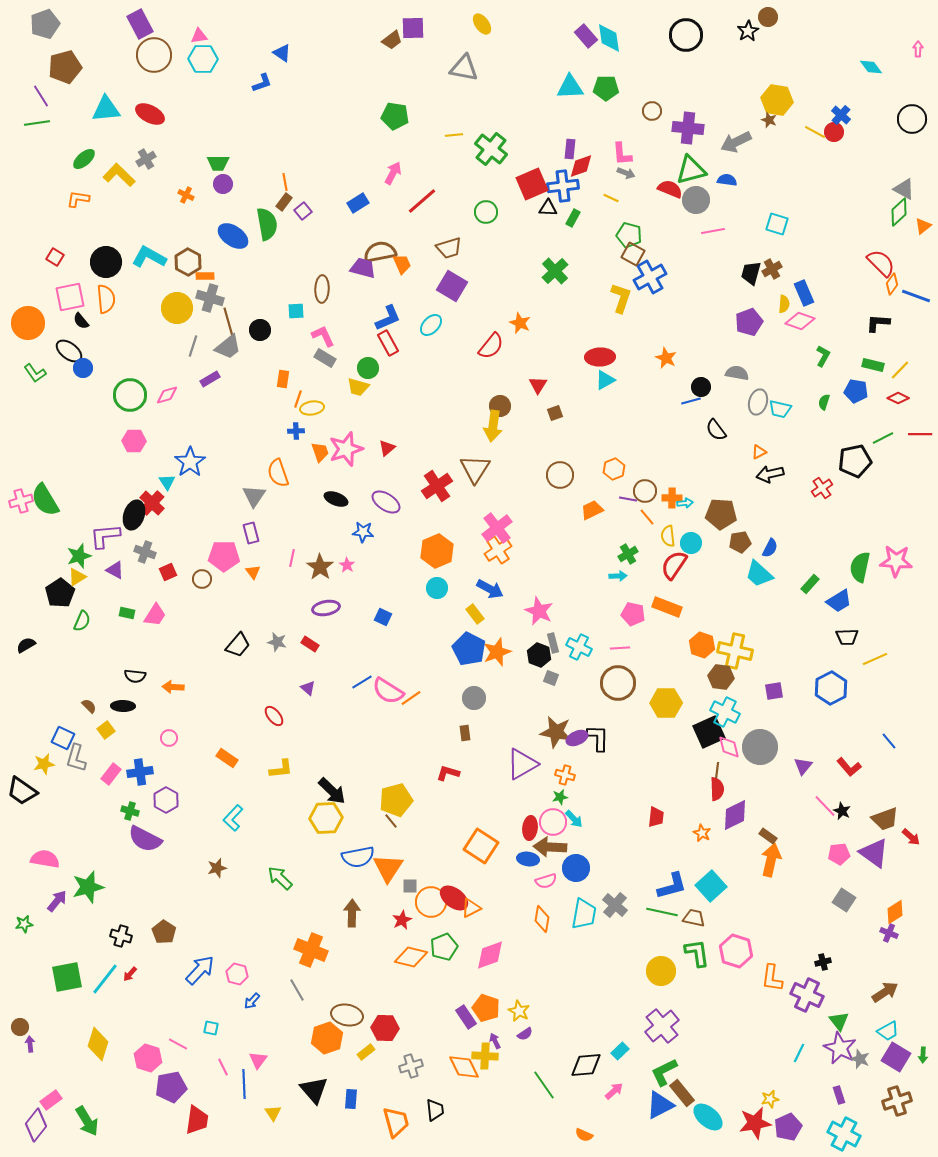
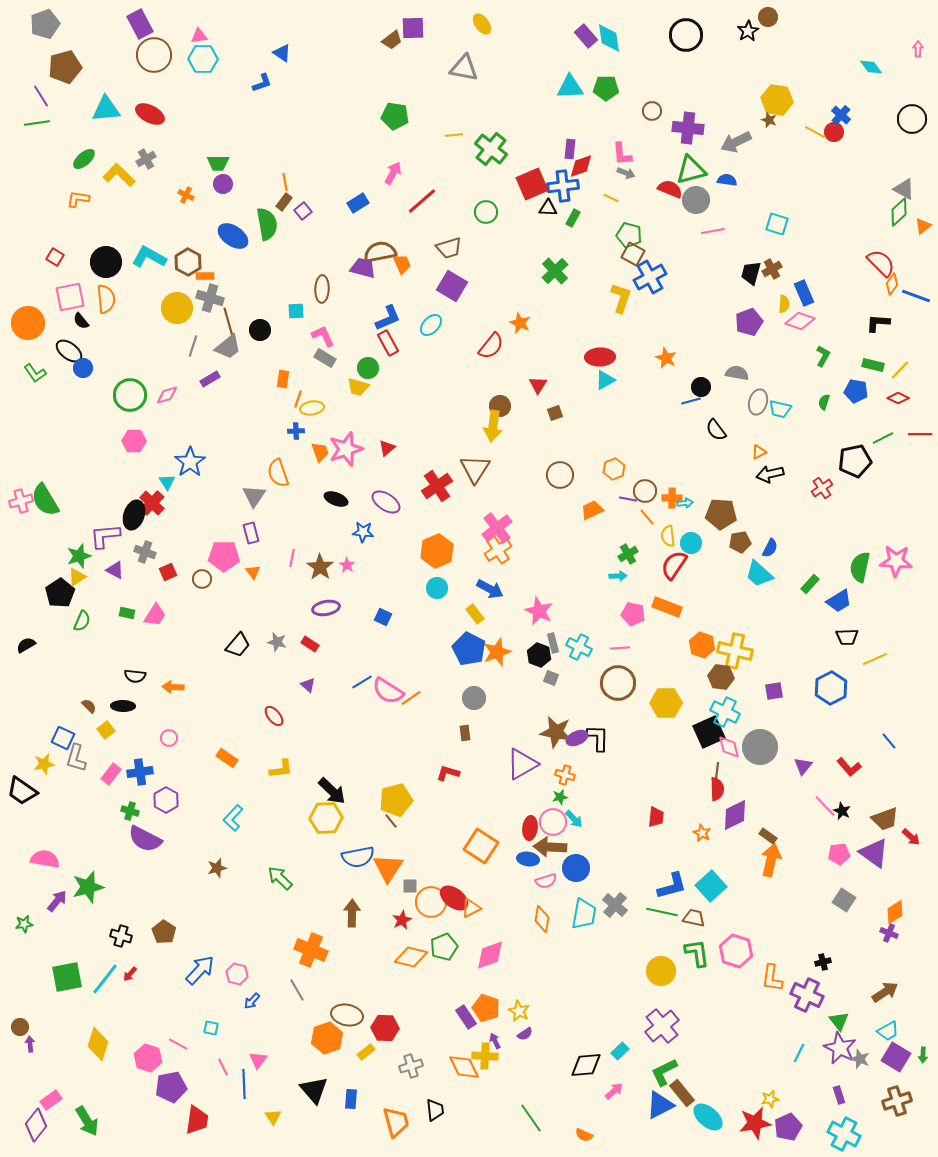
purple triangle at (308, 688): moved 3 px up
green line at (544, 1085): moved 13 px left, 33 px down
yellow triangle at (273, 1113): moved 4 px down
